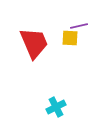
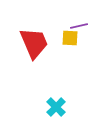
cyan cross: rotated 18 degrees counterclockwise
